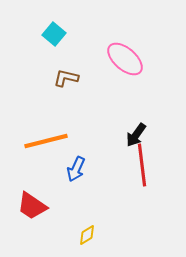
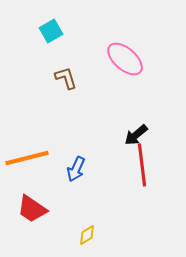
cyan square: moved 3 px left, 3 px up; rotated 20 degrees clockwise
brown L-shape: rotated 60 degrees clockwise
black arrow: rotated 15 degrees clockwise
orange line: moved 19 px left, 17 px down
red trapezoid: moved 3 px down
